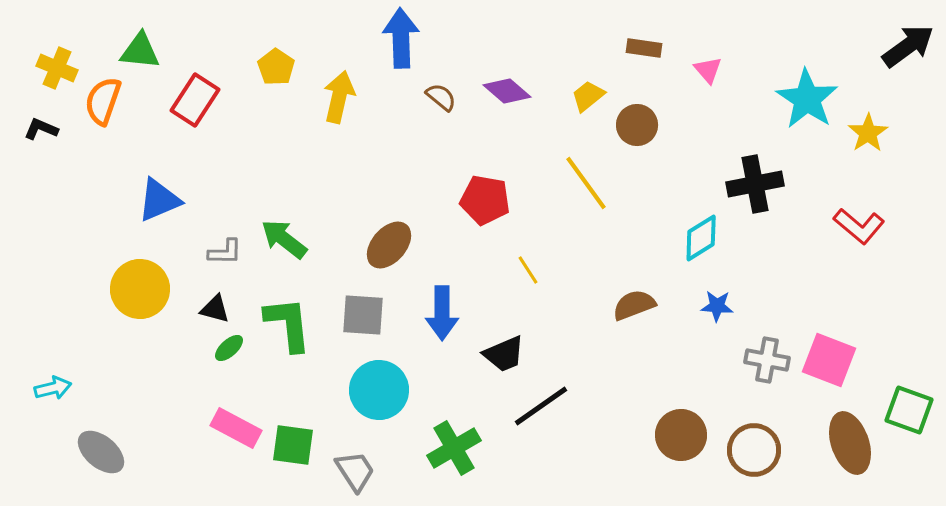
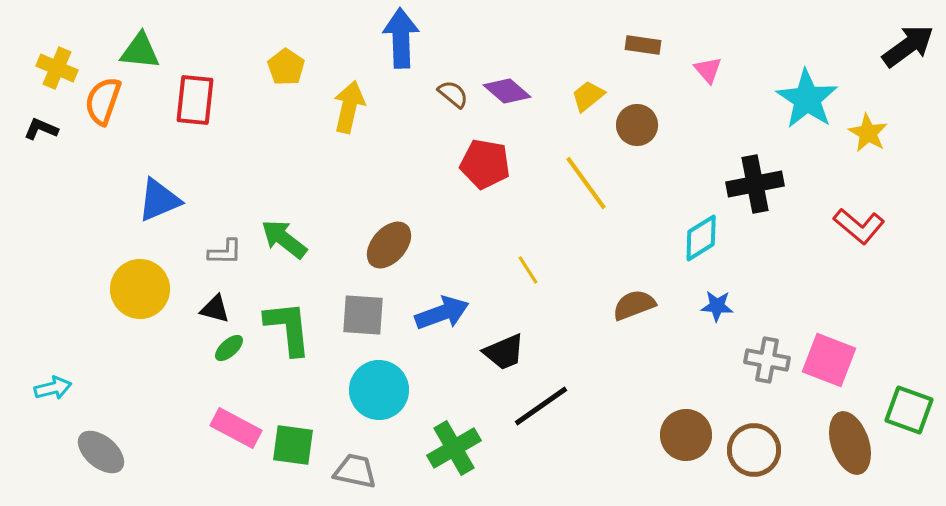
brown rectangle at (644, 48): moved 1 px left, 3 px up
yellow pentagon at (276, 67): moved 10 px right
yellow arrow at (339, 97): moved 10 px right, 10 px down
brown semicircle at (441, 97): moved 12 px right, 3 px up
red rectangle at (195, 100): rotated 27 degrees counterclockwise
yellow star at (868, 133): rotated 9 degrees counterclockwise
red pentagon at (485, 200): moved 36 px up
blue arrow at (442, 313): rotated 110 degrees counterclockwise
green L-shape at (288, 324): moved 4 px down
black trapezoid at (504, 354): moved 2 px up
brown circle at (681, 435): moved 5 px right
gray trapezoid at (355, 471): rotated 45 degrees counterclockwise
